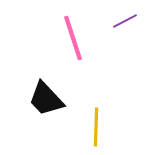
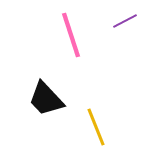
pink line: moved 2 px left, 3 px up
yellow line: rotated 24 degrees counterclockwise
